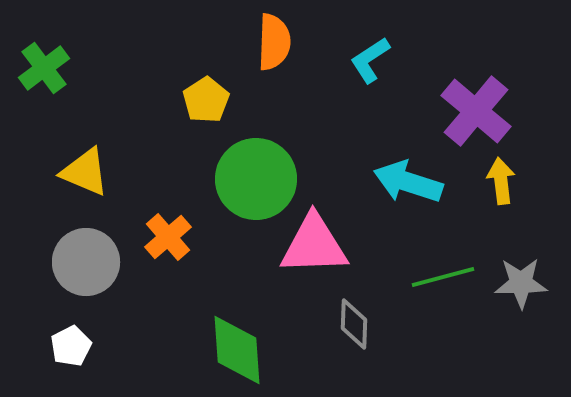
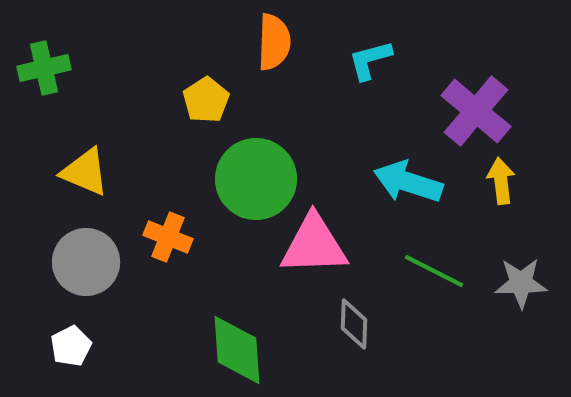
cyan L-shape: rotated 18 degrees clockwise
green cross: rotated 24 degrees clockwise
orange cross: rotated 27 degrees counterclockwise
green line: moved 9 px left, 6 px up; rotated 42 degrees clockwise
